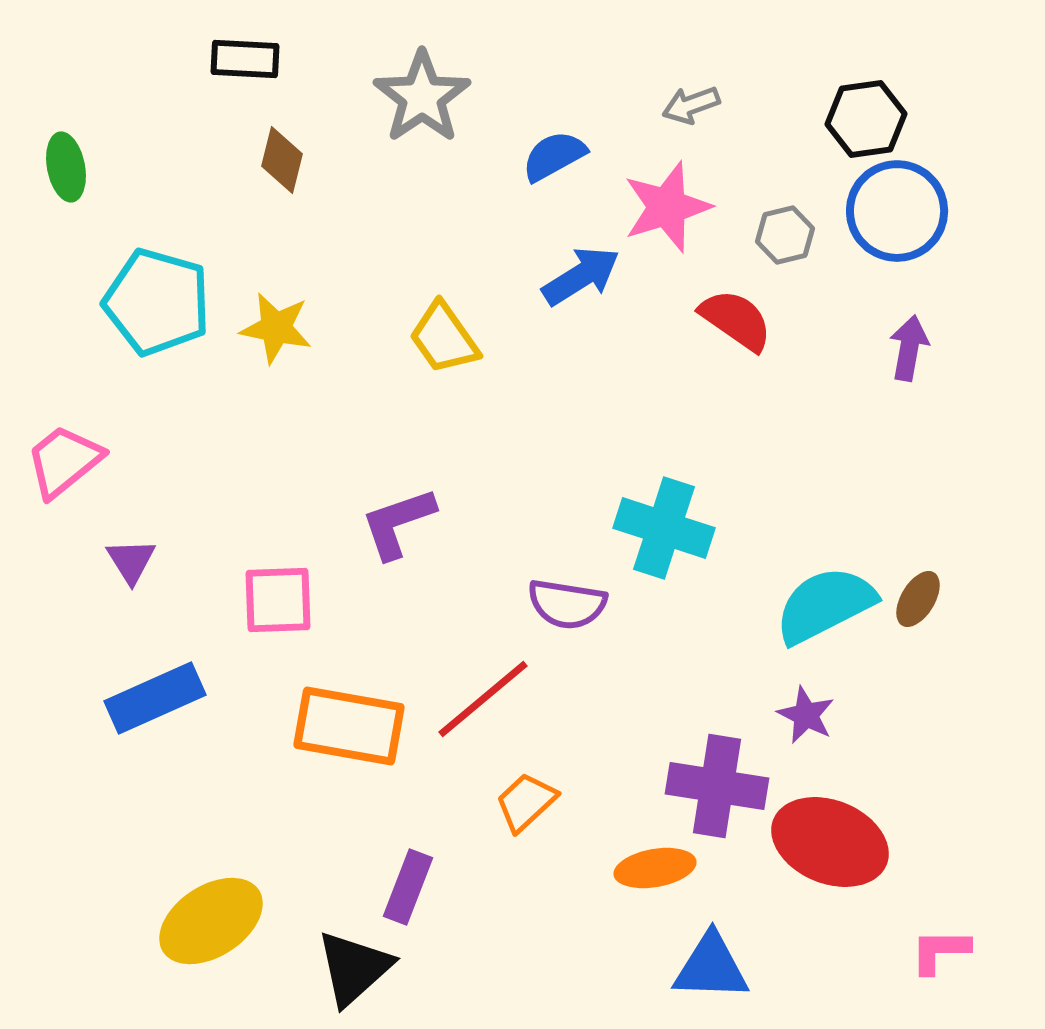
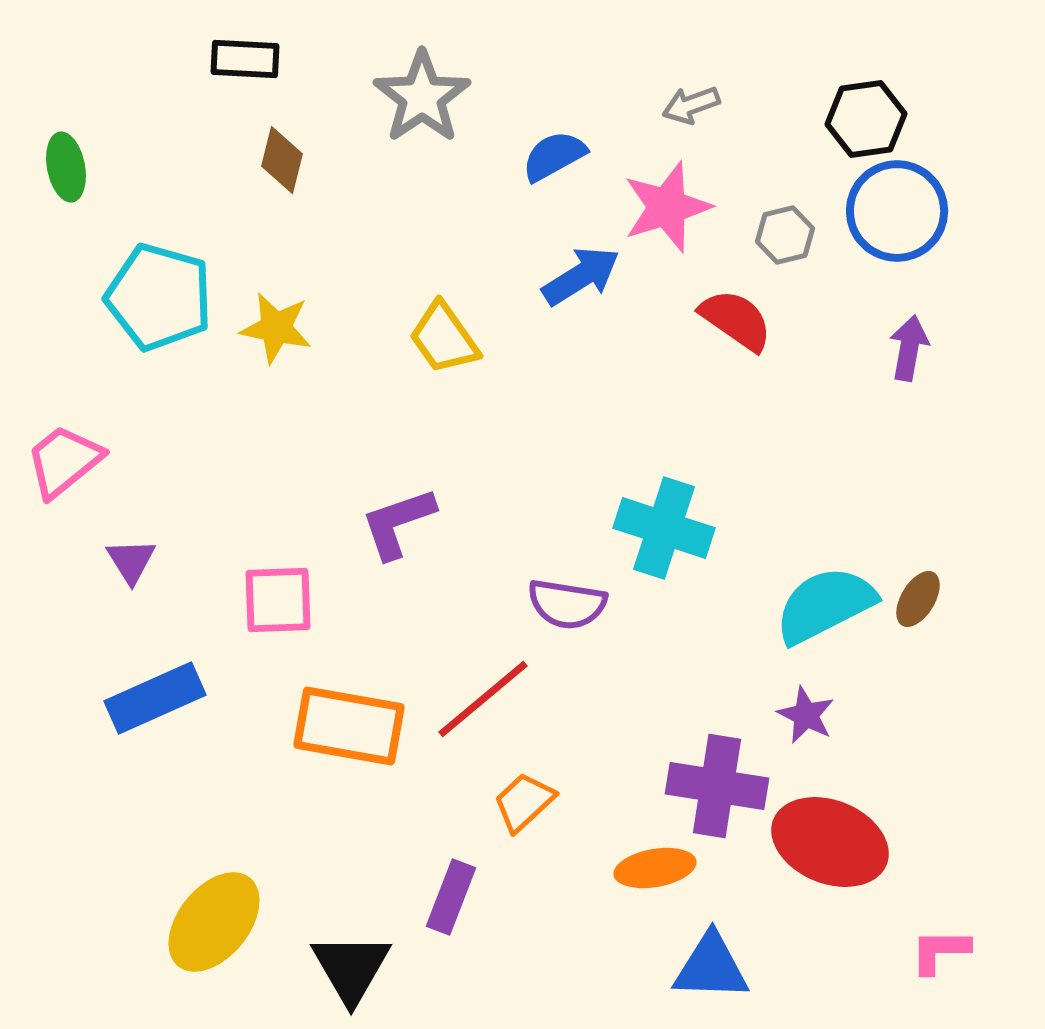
cyan pentagon: moved 2 px right, 5 px up
orange trapezoid: moved 2 px left
purple rectangle: moved 43 px right, 10 px down
yellow ellipse: moved 3 px right, 1 px down; rotated 18 degrees counterclockwise
black triangle: moved 3 px left; rotated 18 degrees counterclockwise
